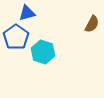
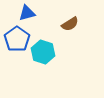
brown semicircle: moved 22 px left; rotated 30 degrees clockwise
blue pentagon: moved 1 px right, 2 px down
